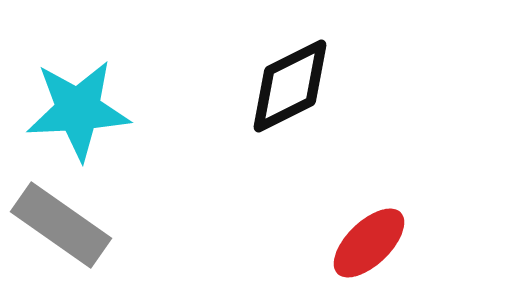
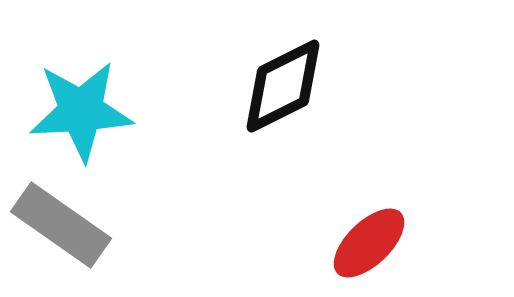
black diamond: moved 7 px left
cyan star: moved 3 px right, 1 px down
